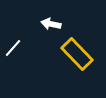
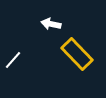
white line: moved 12 px down
